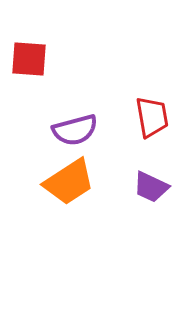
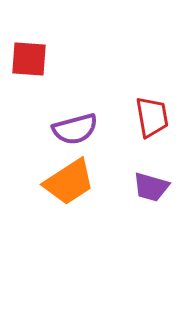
purple semicircle: moved 1 px up
purple trapezoid: rotated 9 degrees counterclockwise
